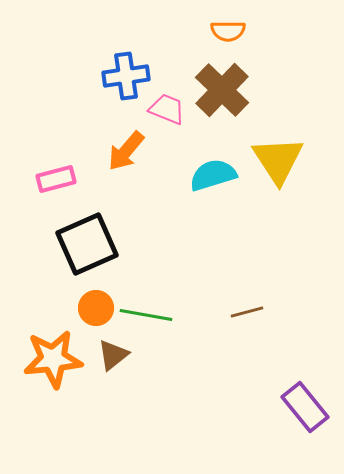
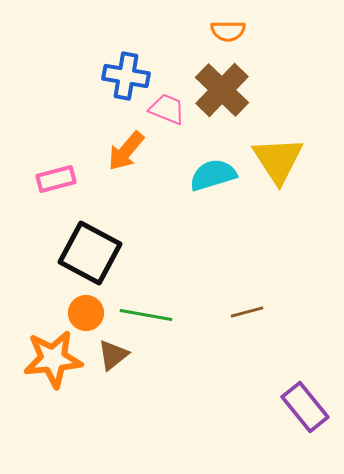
blue cross: rotated 18 degrees clockwise
black square: moved 3 px right, 9 px down; rotated 38 degrees counterclockwise
orange circle: moved 10 px left, 5 px down
